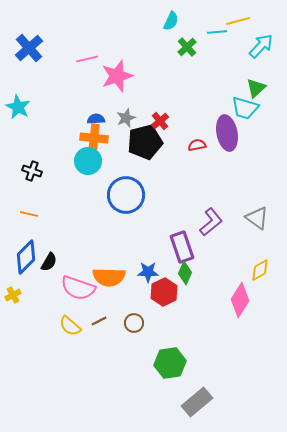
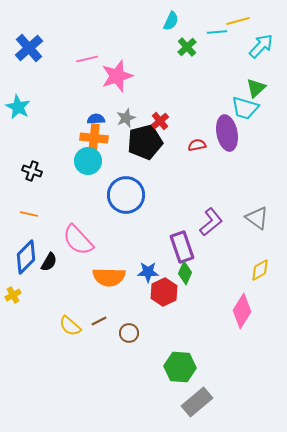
pink semicircle: moved 48 px up; rotated 28 degrees clockwise
pink diamond: moved 2 px right, 11 px down
brown circle: moved 5 px left, 10 px down
green hexagon: moved 10 px right, 4 px down; rotated 12 degrees clockwise
